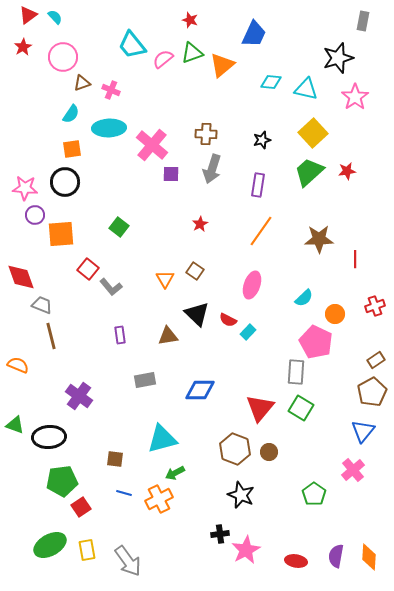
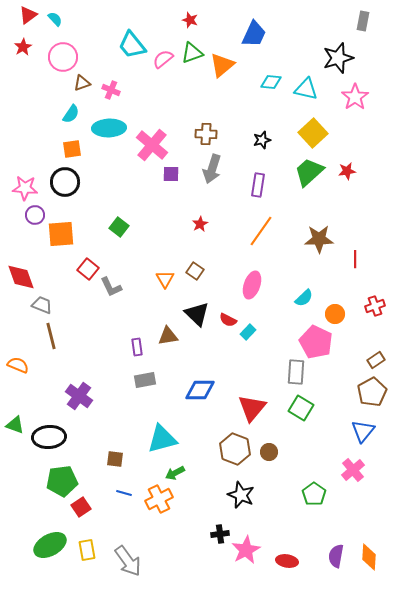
cyan semicircle at (55, 17): moved 2 px down
gray L-shape at (111, 287): rotated 15 degrees clockwise
purple rectangle at (120, 335): moved 17 px right, 12 px down
red triangle at (260, 408): moved 8 px left
red ellipse at (296, 561): moved 9 px left
